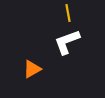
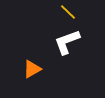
yellow line: moved 1 px up; rotated 36 degrees counterclockwise
